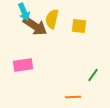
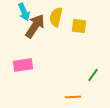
yellow semicircle: moved 4 px right, 2 px up
brown arrow: rotated 90 degrees counterclockwise
